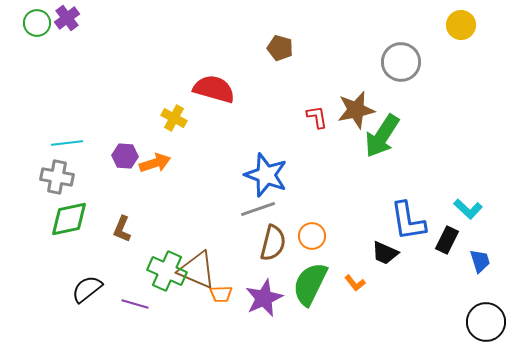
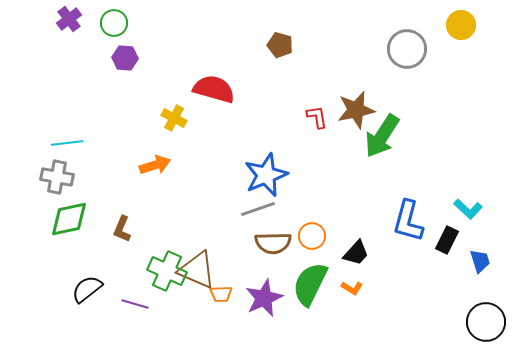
purple cross: moved 2 px right, 1 px down
green circle: moved 77 px right
brown pentagon: moved 3 px up
gray circle: moved 6 px right, 13 px up
purple hexagon: moved 98 px up
orange arrow: moved 2 px down
blue star: rotated 30 degrees clockwise
blue L-shape: rotated 24 degrees clockwise
brown semicircle: rotated 75 degrees clockwise
black trapezoid: moved 29 px left; rotated 72 degrees counterclockwise
orange L-shape: moved 3 px left, 5 px down; rotated 20 degrees counterclockwise
